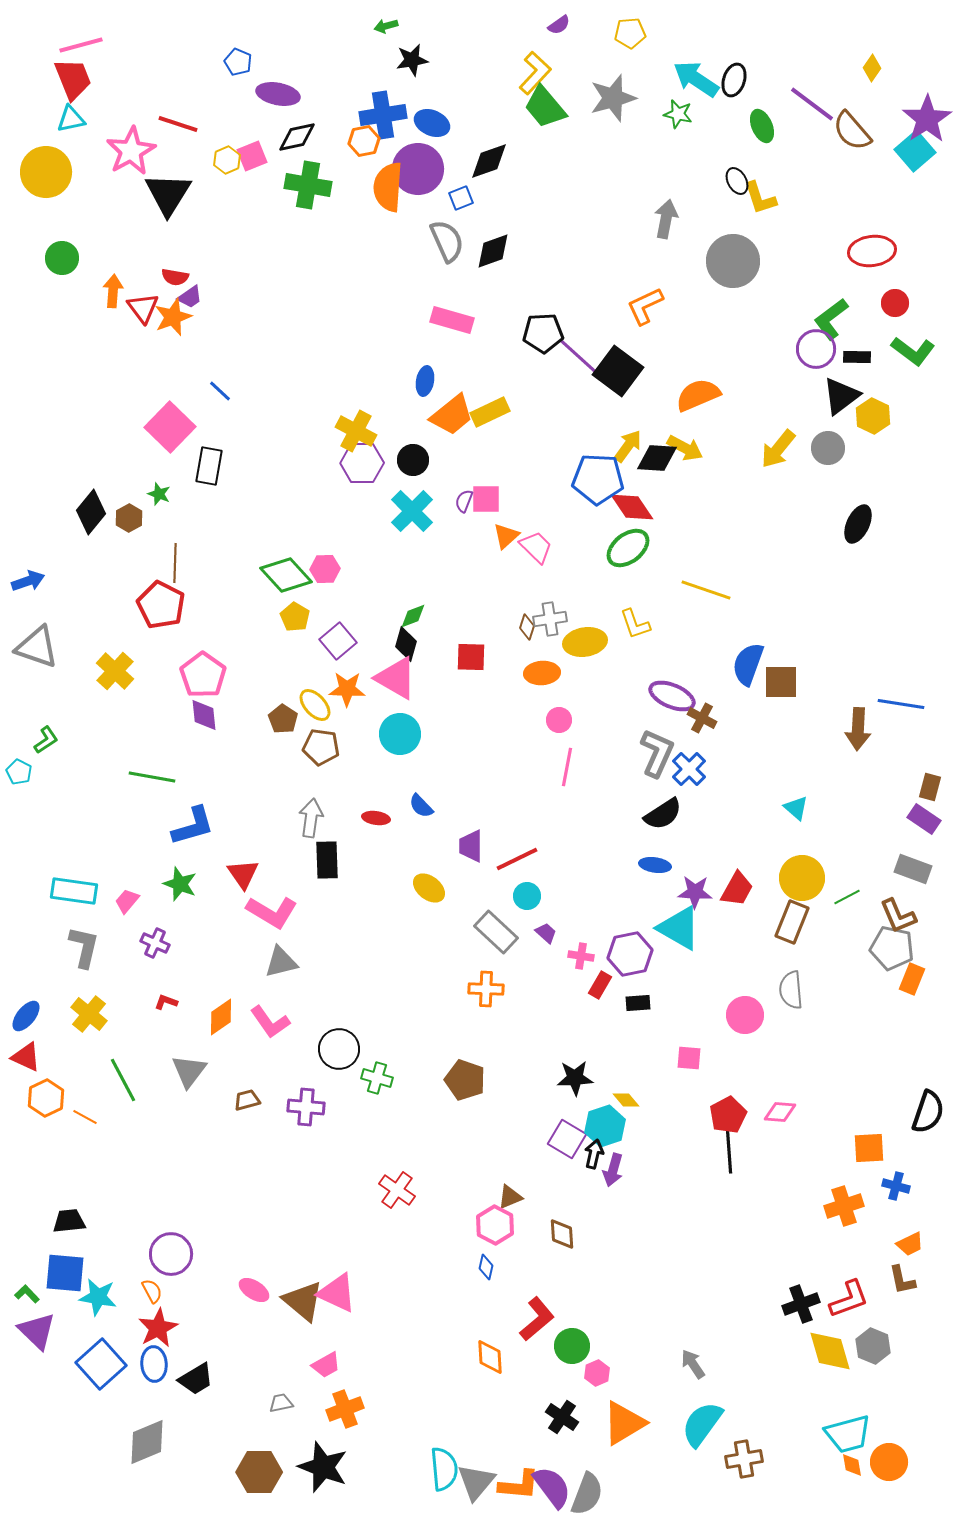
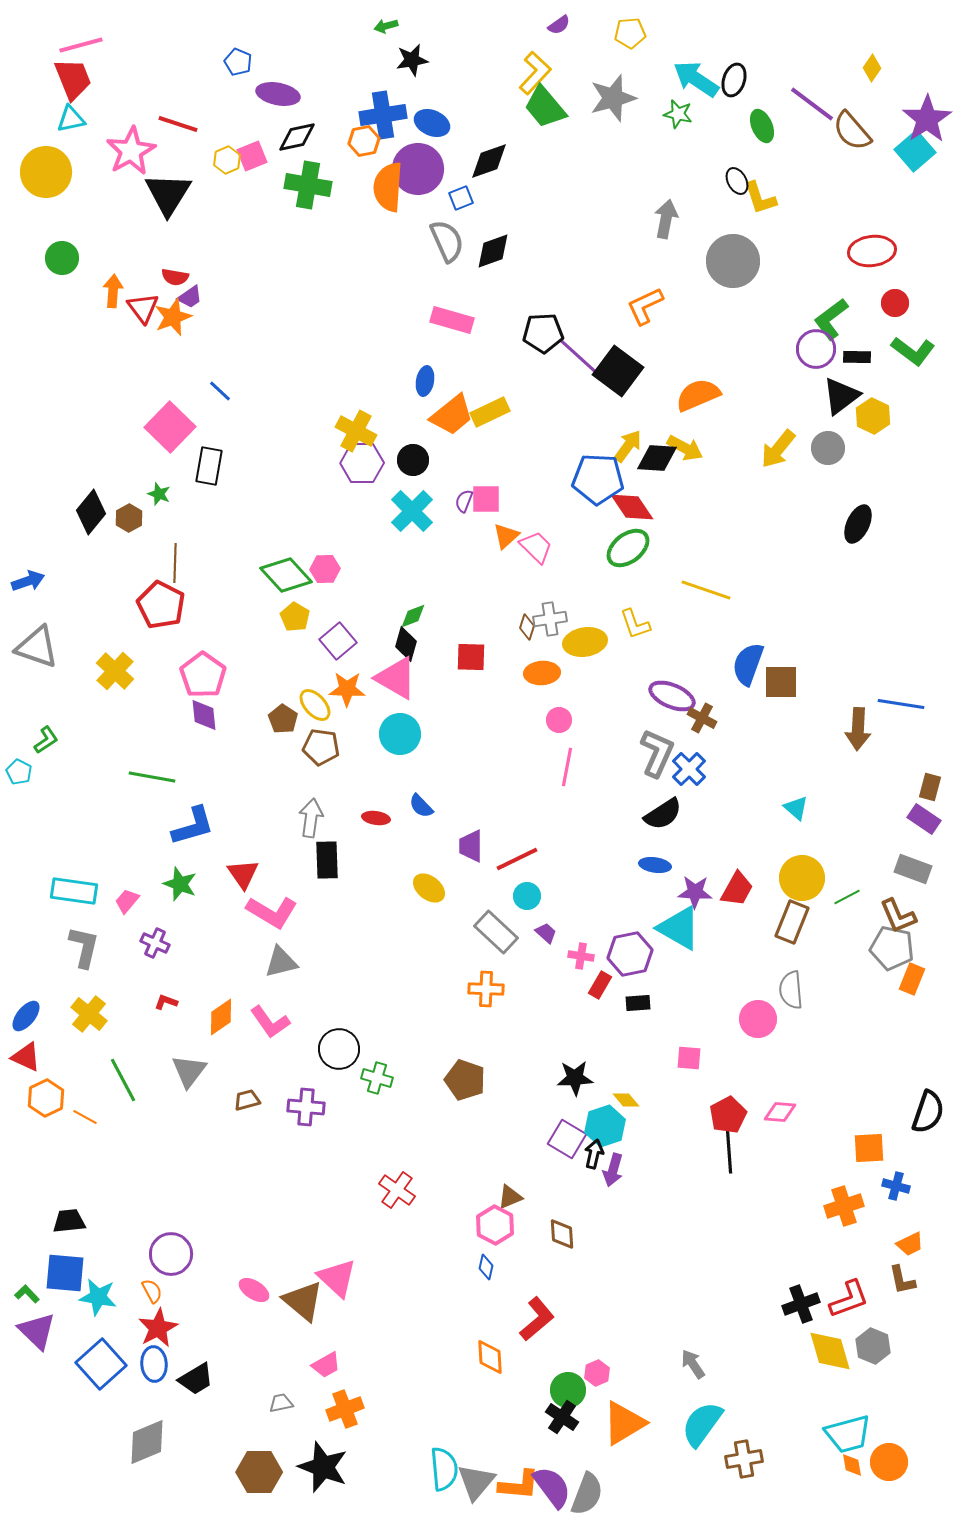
pink circle at (745, 1015): moved 13 px right, 4 px down
pink triangle at (337, 1293): moved 15 px up; rotated 18 degrees clockwise
green circle at (572, 1346): moved 4 px left, 44 px down
